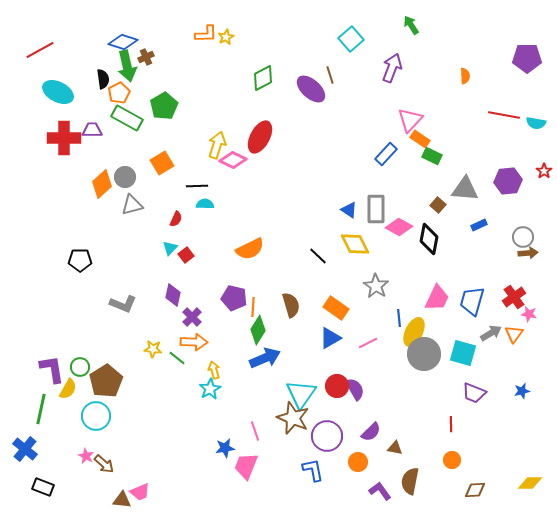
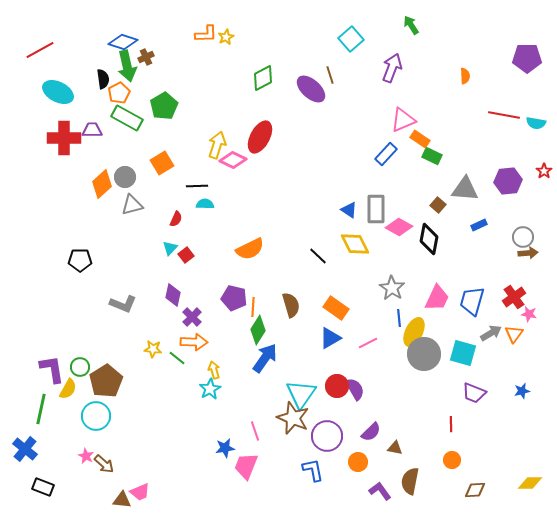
pink triangle at (410, 120): moved 7 px left; rotated 24 degrees clockwise
gray star at (376, 286): moved 16 px right, 2 px down
blue arrow at (265, 358): rotated 32 degrees counterclockwise
